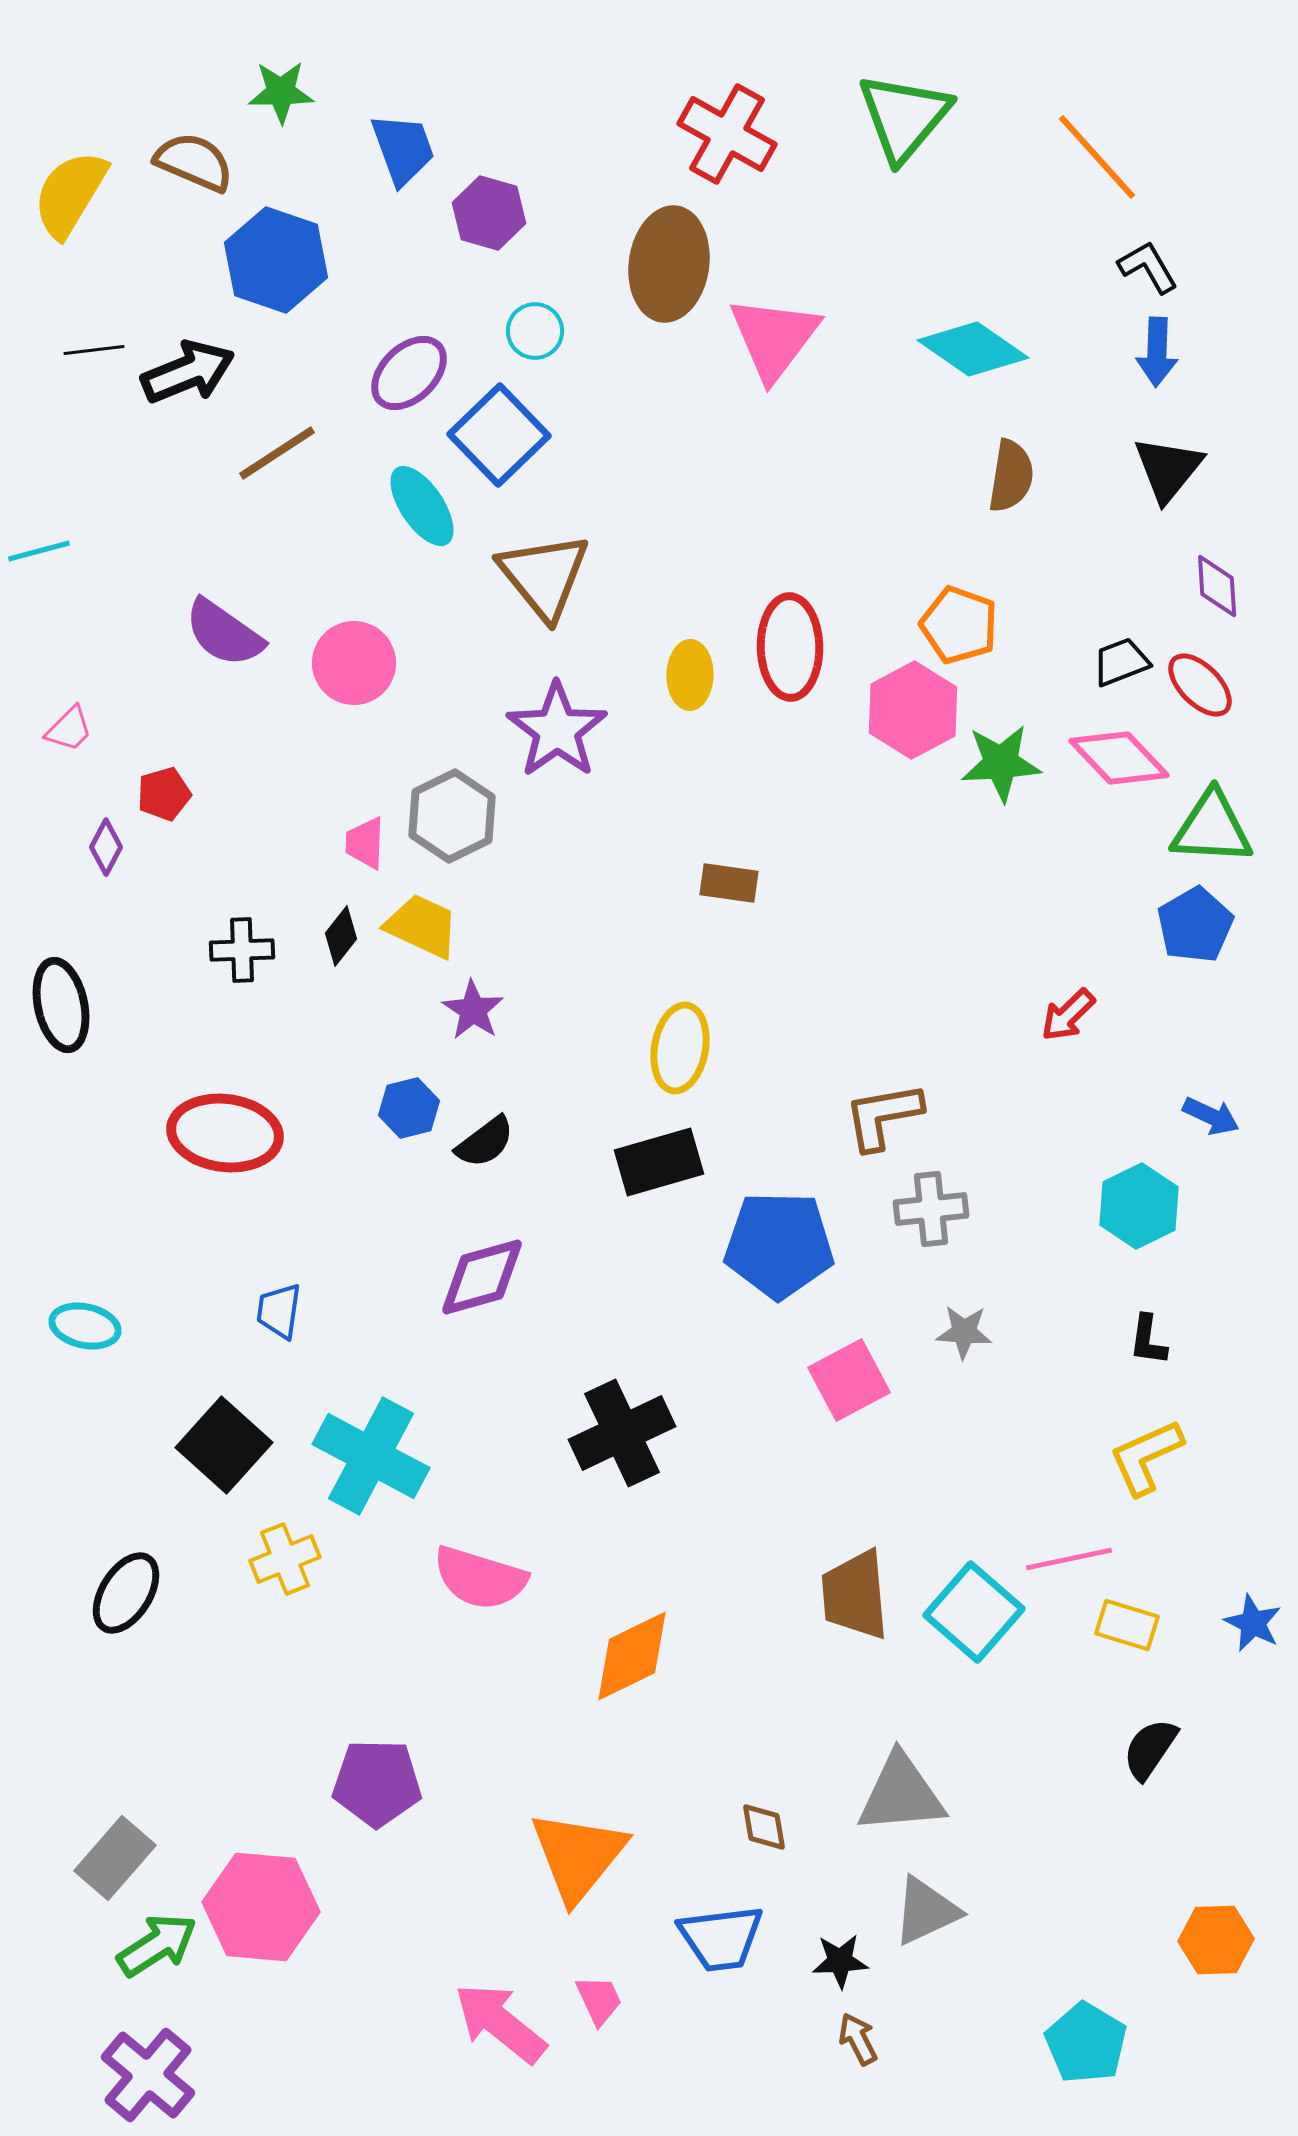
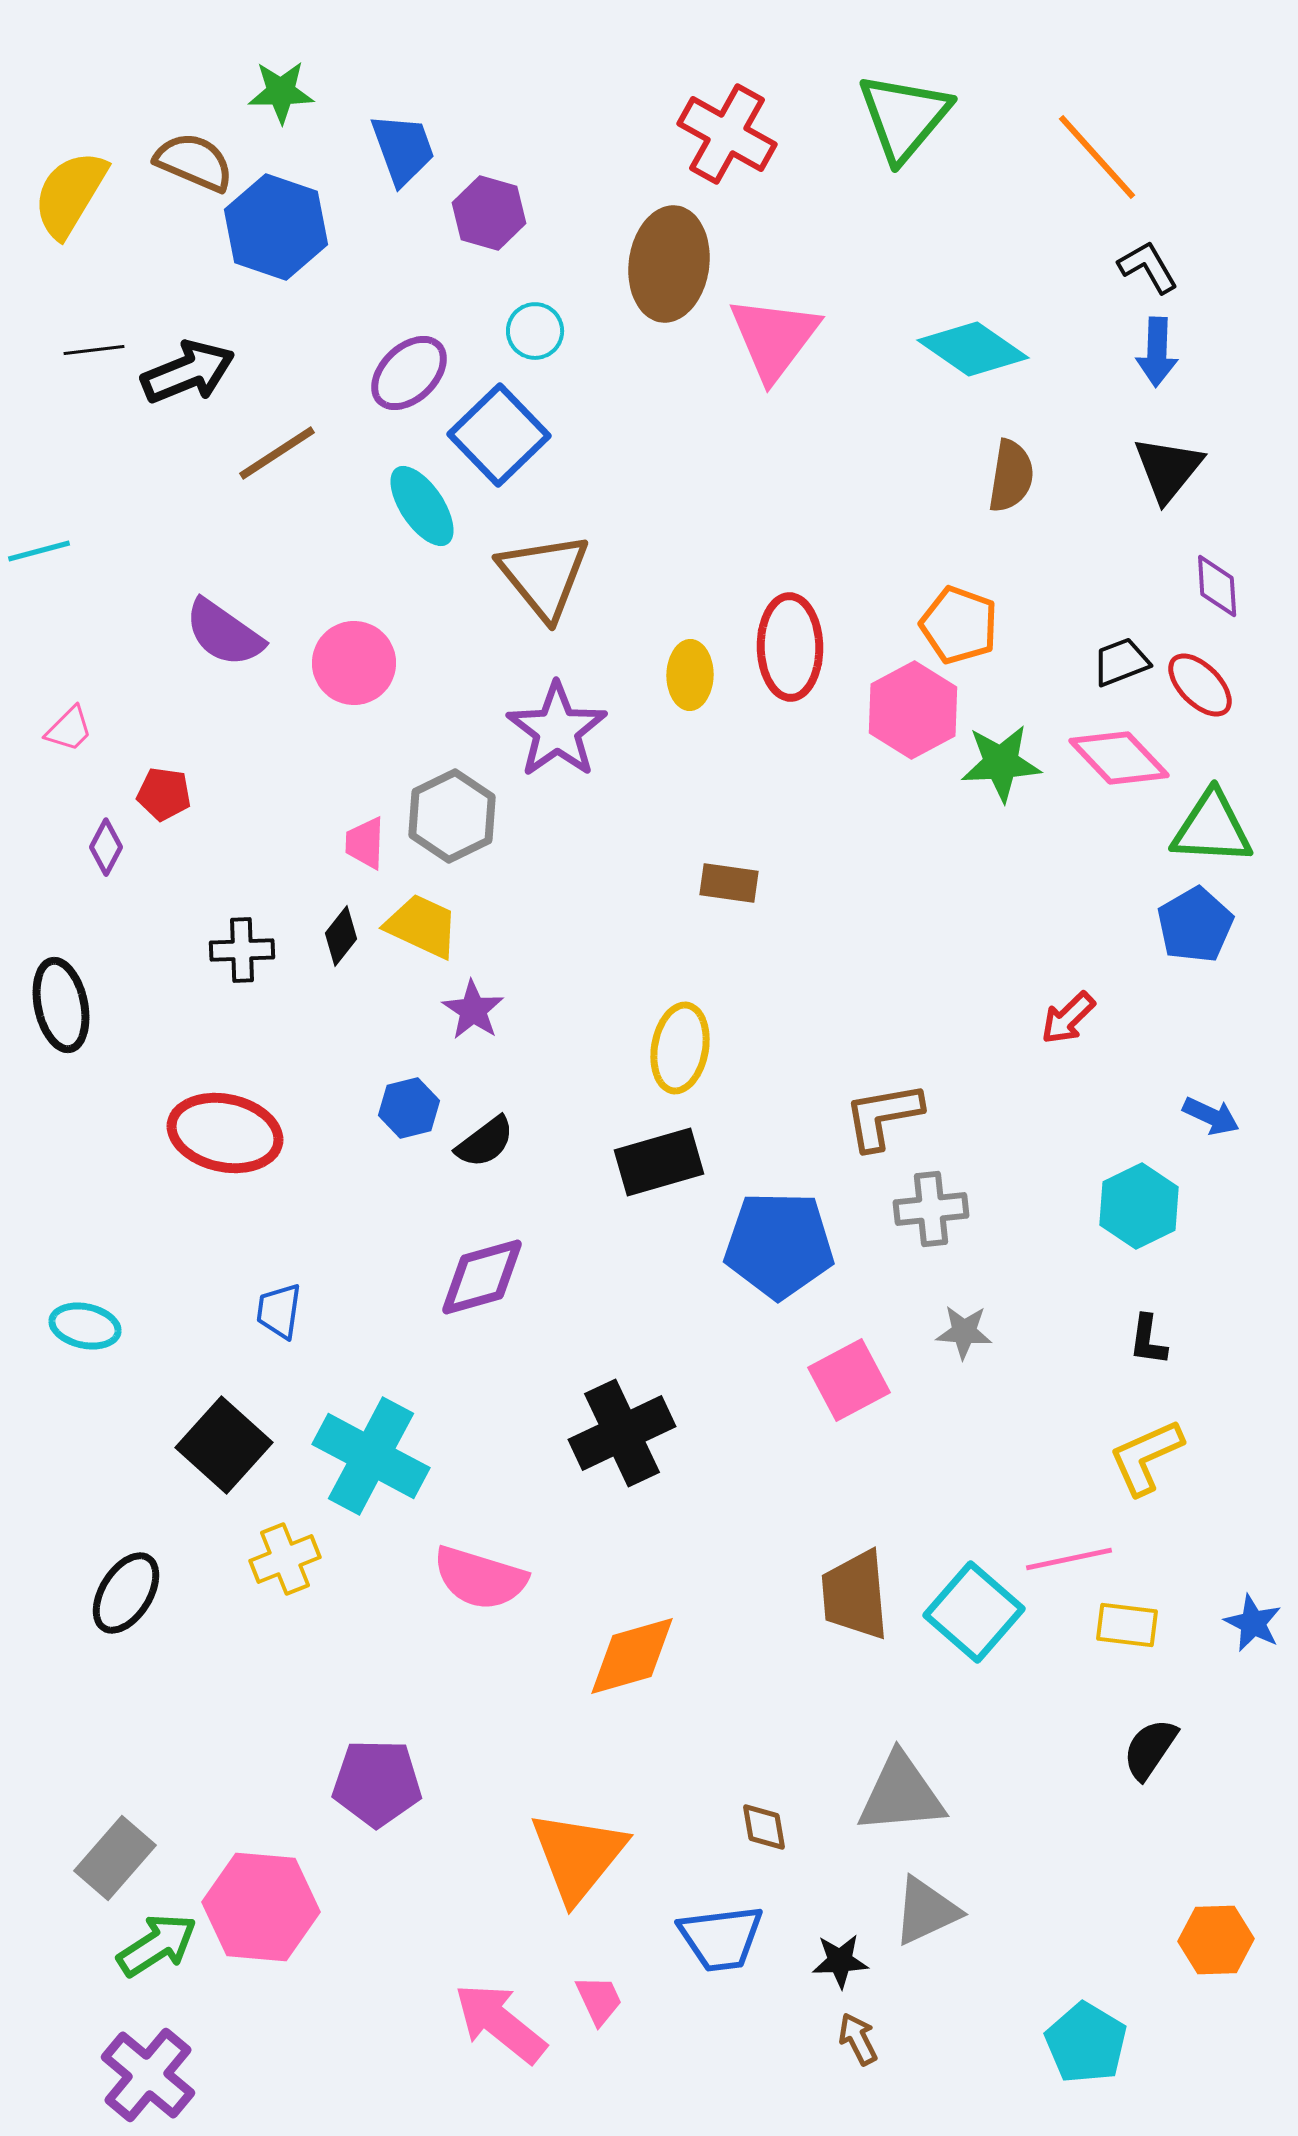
blue hexagon at (276, 260): moved 33 px up
red pentagon at (164, 794): rotated 24 degrees clockwise
red arrow at (1068, 1015): moved 3 px down
red ellipse at (225, 1133): rotated 5 degrees clockwise
yellow rectangle at (1127, 1625): rotated 10 degrees counterclockwise
orange diamond at (632, 1656): rotated 10 degrees clockwise
